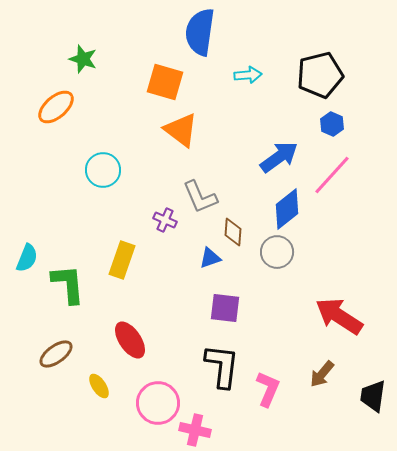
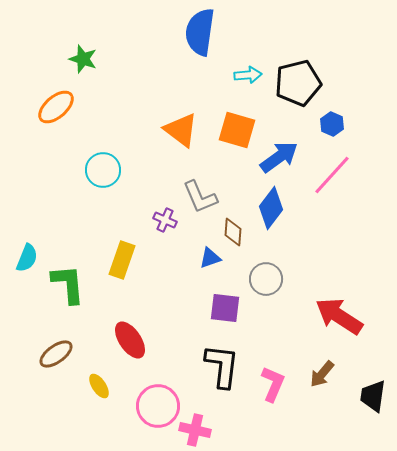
black pentagon: moved 22 px left, 8 px down
orange square: moved 72 px right, 48 px down
blue diamond: moved 16 px left, 1 px up; rotated 15 degrees counterclockwise
gray circle: moved 11 px left, 27 px down
pink L-shape: moved 5 px right, 5 px up
pink circle: moved 3 px down
